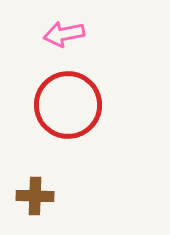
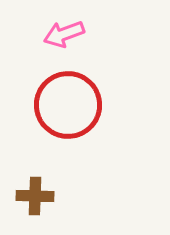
pink arrow: rotated 9 degrees counterclockwise
